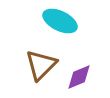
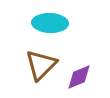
cyan ellipse: moved 10 px left, 2 px down; rotated 24 degrees counterclockwise
